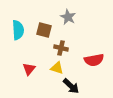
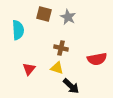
brown square: moved 16 px up
red semicircle: moved 3 px right, 1 px up
